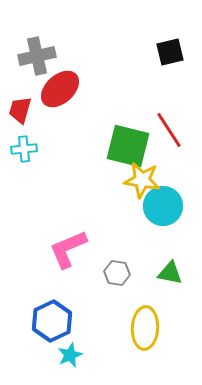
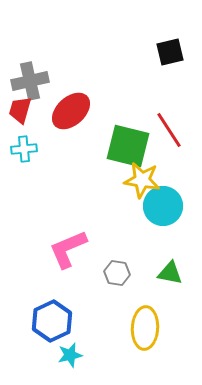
gray cross: moved 7 px left, 25 px down
red ellipse: moved 11 px right, 22 px down
cyan star: rotated 10 degrees clockwise
